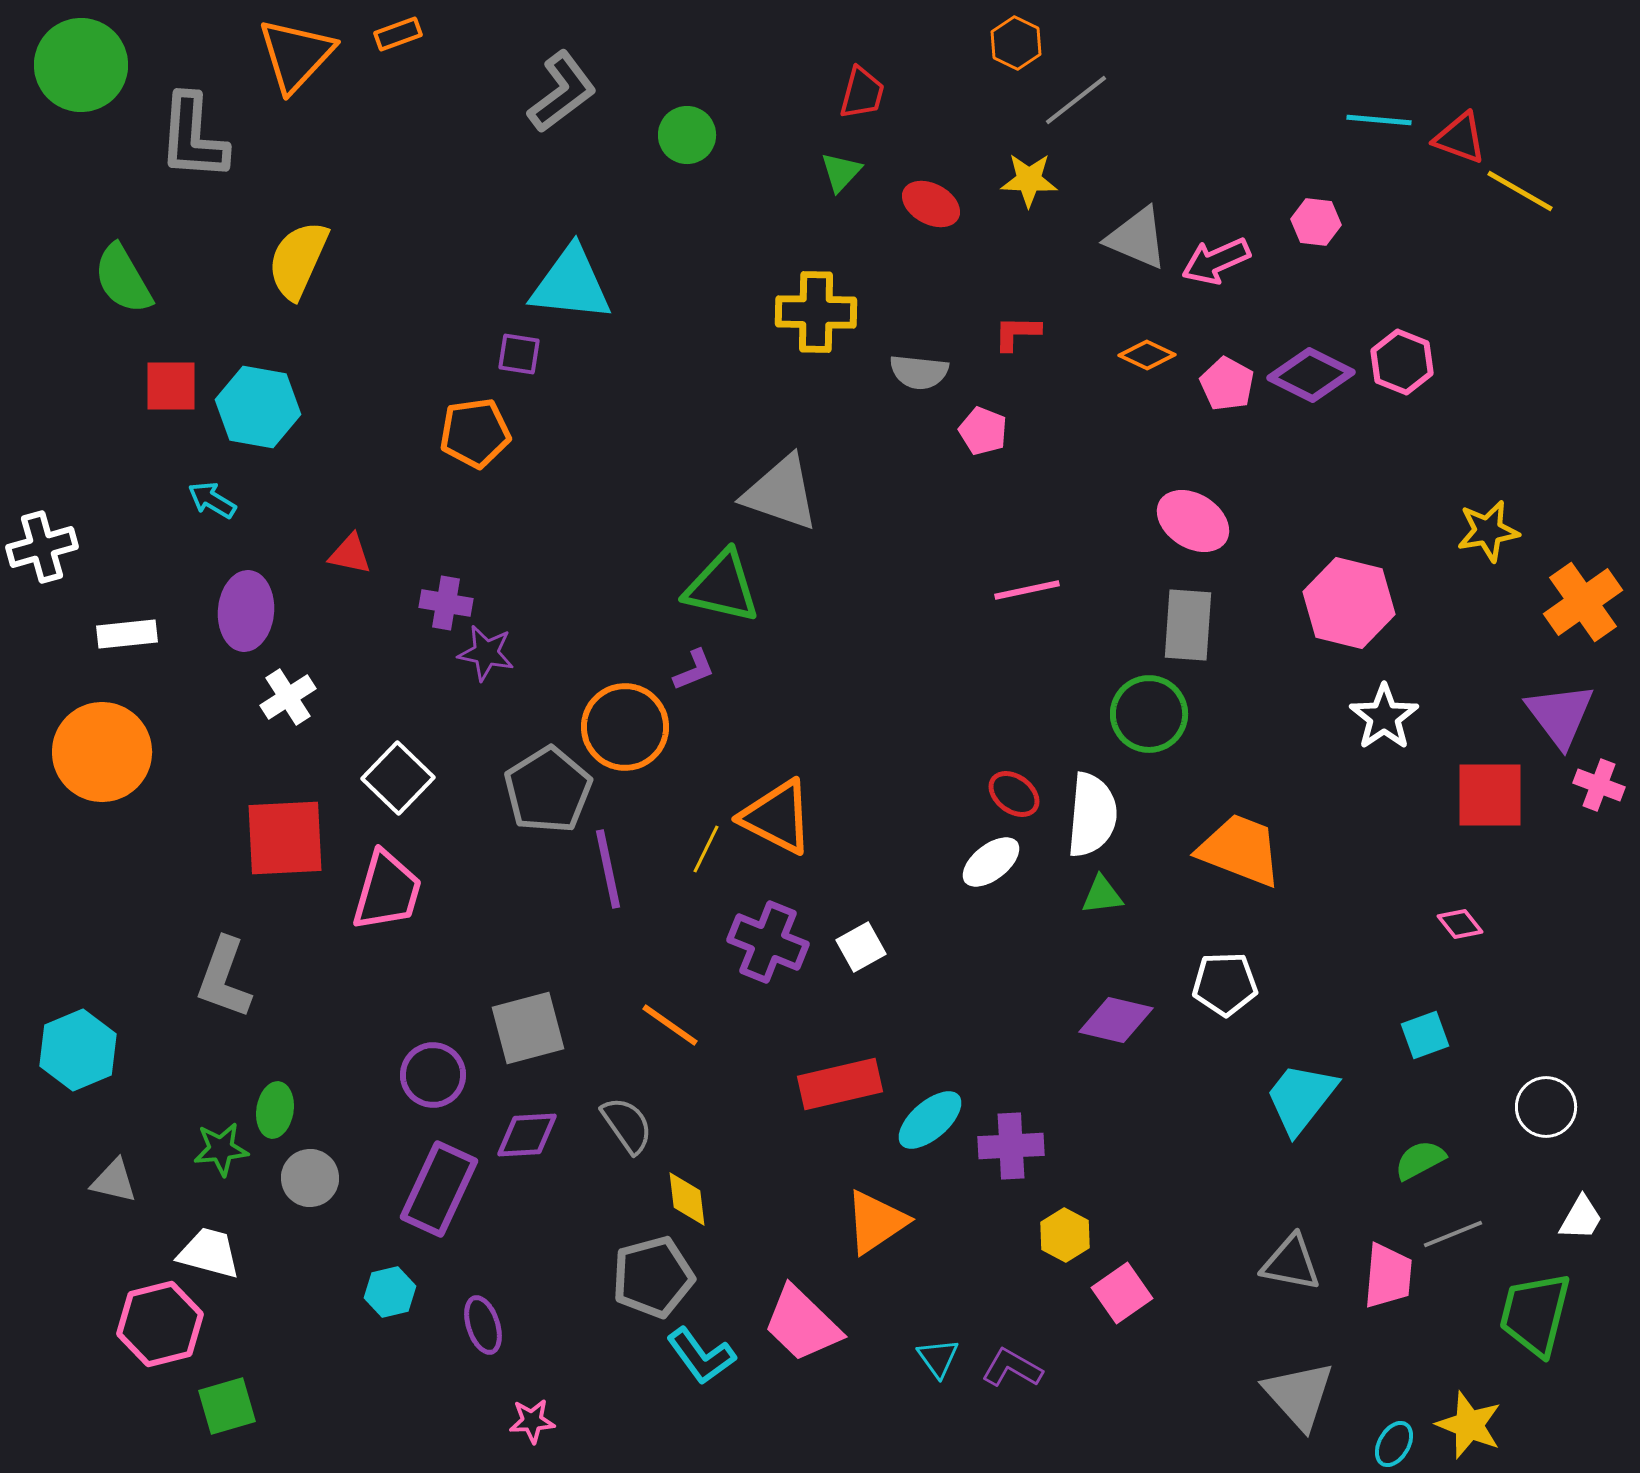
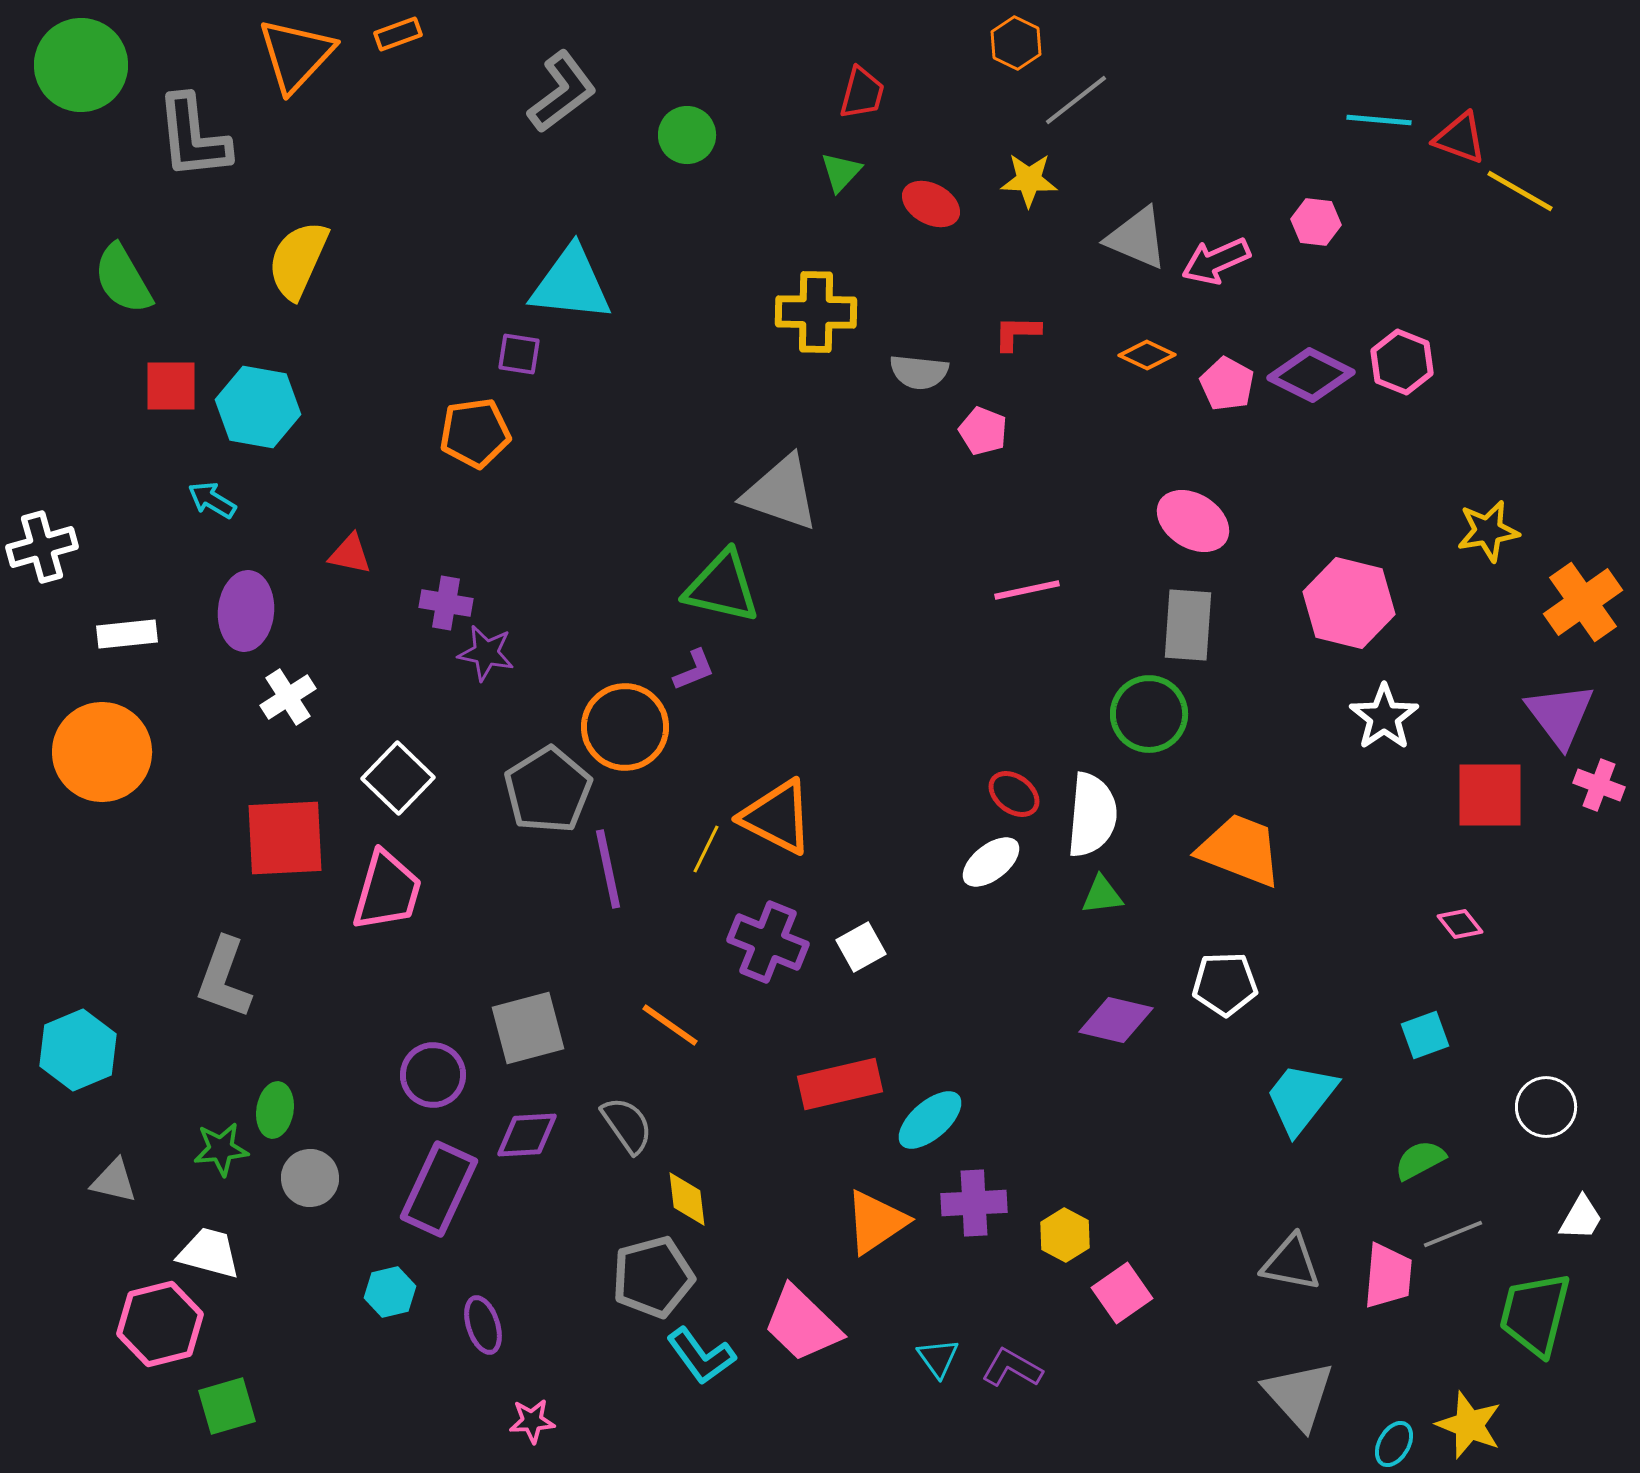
gray L-shape at (193, 137): rotated 10 degrees counterclockwise
purple cross at (1011, 1146): moved 37 px left, 57 px down
